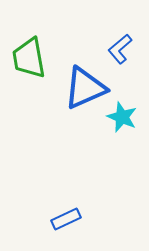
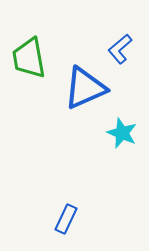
cyan star: moved 16 px down
blue rectangle: rotated 40 degrees counterclockwise
